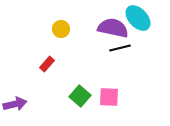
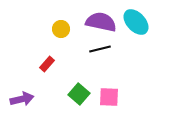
cyan ellipse: moved 2 px left, 4 px down
purple semicircle: moved 12 px left, 6 px up
black line: moved 20 px left, 1 px down
green square: moved 1 px left, 2 px up
purple arrow: moved 7 px right, 5 px up
